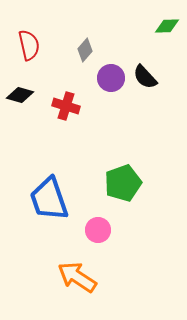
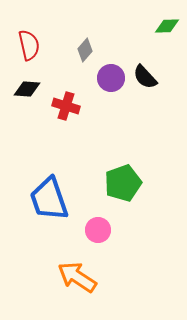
black diamond: moved 7 px right, 6 px up; rotated 12 degrees counterclockwise
